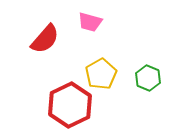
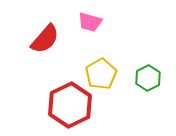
green hexagon: rotated 10 degrees clockwise
